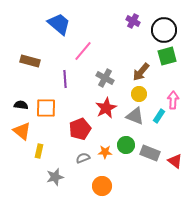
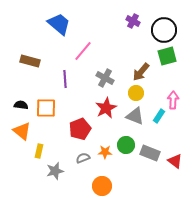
yellow circle: moved 3 px left, 1 px up
gray star: moved 6 px up
